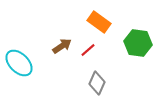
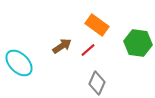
orange rectangle: moved 2 px left, 3 px down
